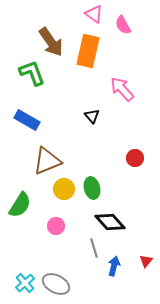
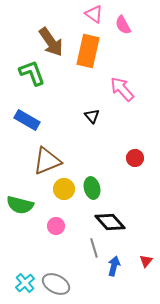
green semicircle: rotated 72 degrees clockwise
